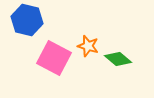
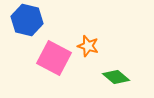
green diamond: moved 2 px left, 18 px down
